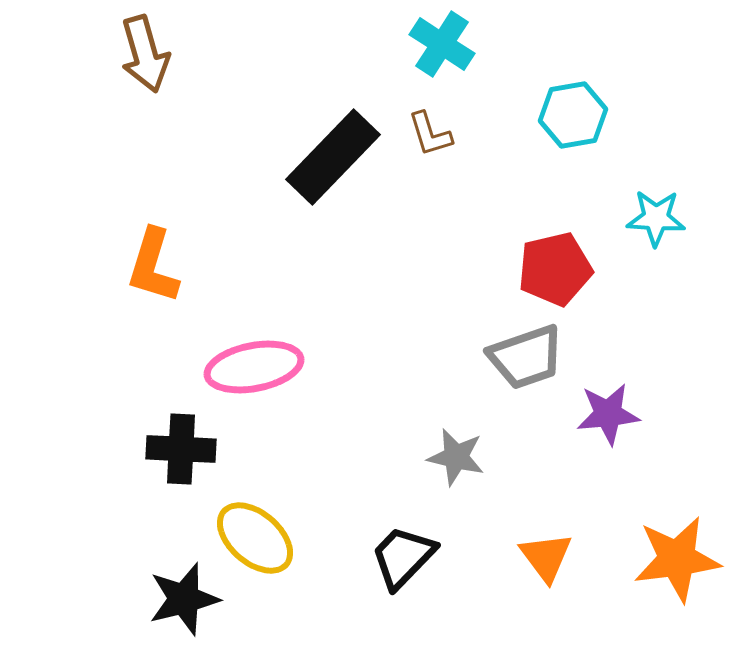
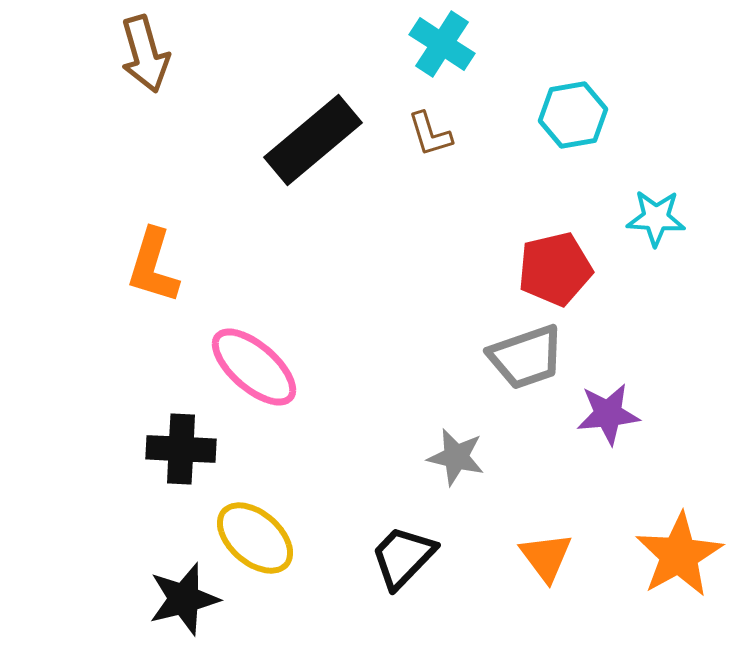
black rectangle: moved 20 px left, 17 px up; rotated 6 degrees clockwise
pink ellipse: rotated 52 degrees clockwise
orange star: moved 2 px right, 4 px up; rotated 22 degrees counterclockwise
